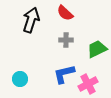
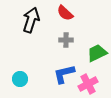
green trapezoid: moved 4 px down
